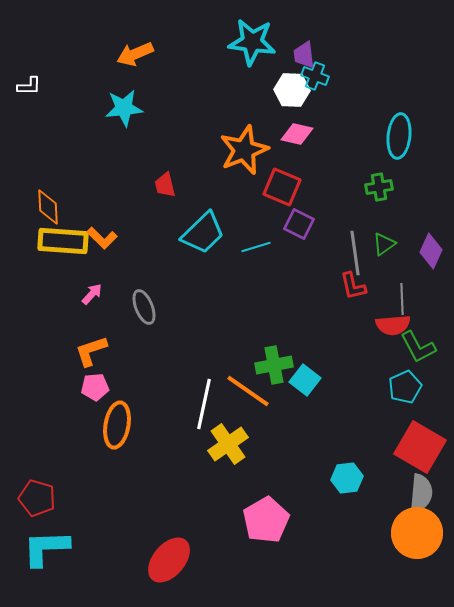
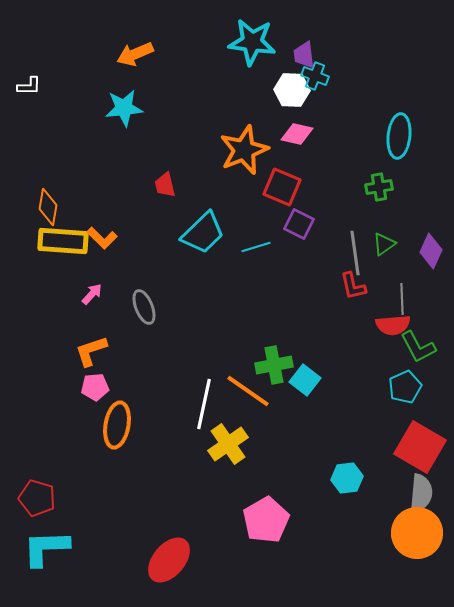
orange diamond at (48, 207): rotated 12 degrees clockwise
